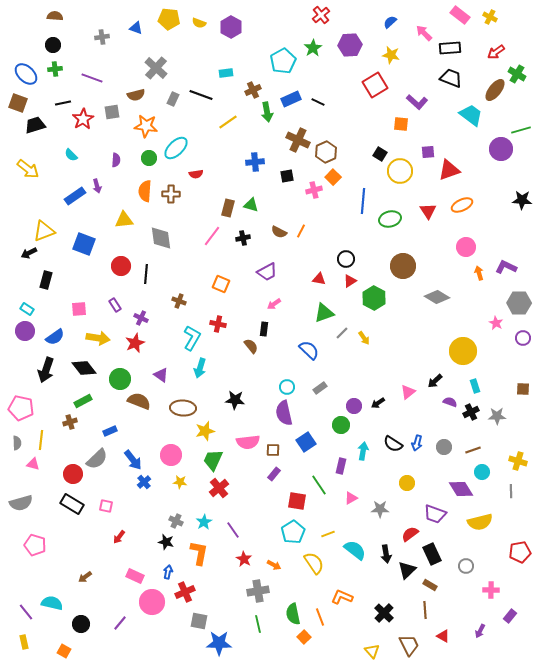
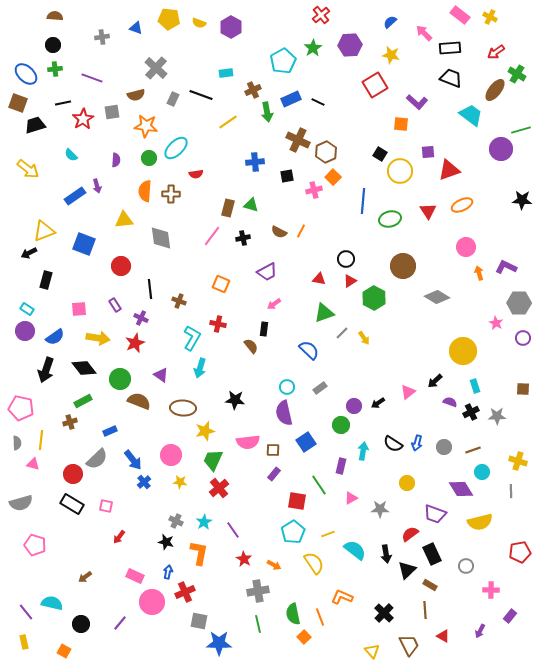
black line at (146, 274): moved 4 px right, 15 px down; rotated 12 degrees counterclockwise
